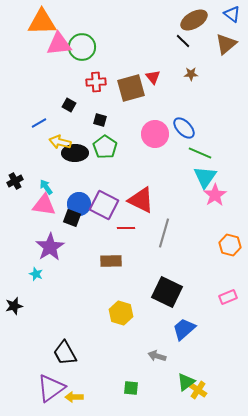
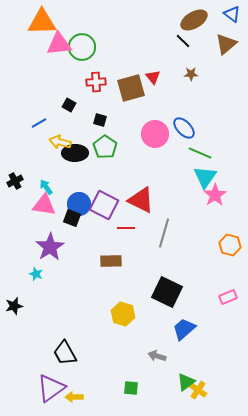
yellow hexagon at (121, 313): moved 2 px right, 1 px down
